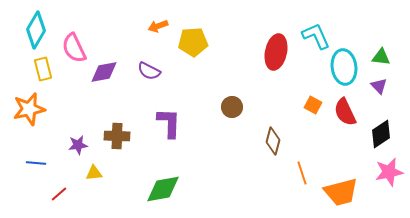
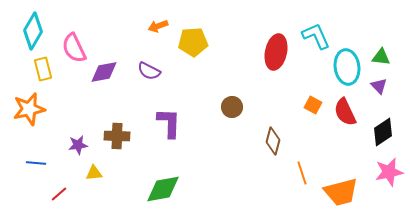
cyan diamond: moved 3 px left, 1 px down
cyan ellipse: moved 3 px right
black diamond: moved 2 px right, 2 px up
